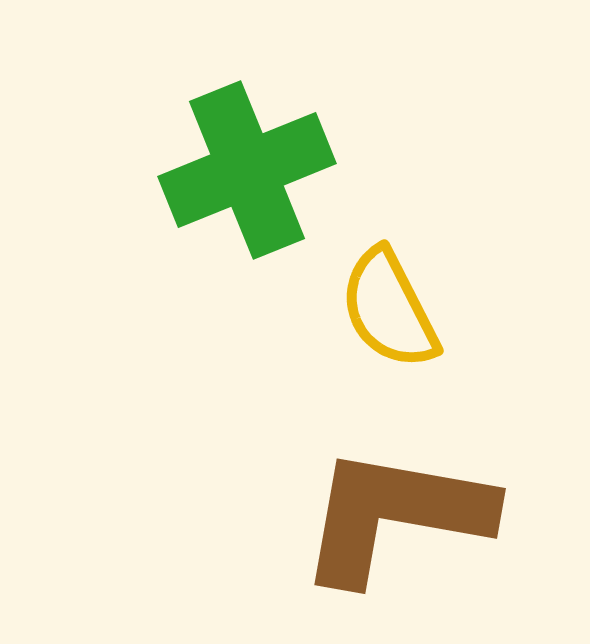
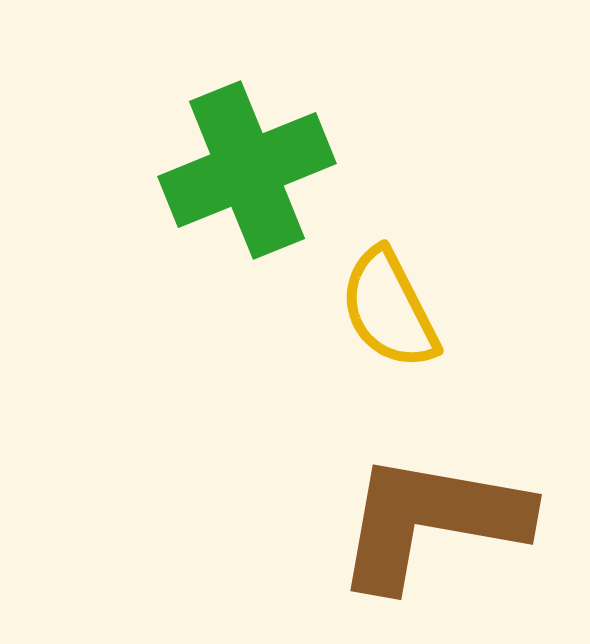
brown L-shape: moved 36 px right, 6 px down
